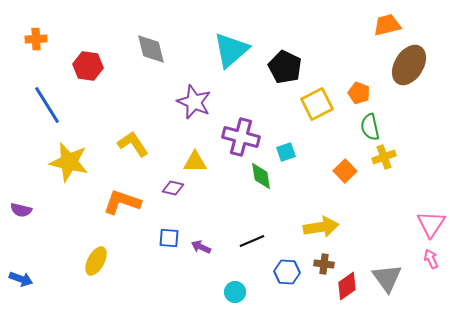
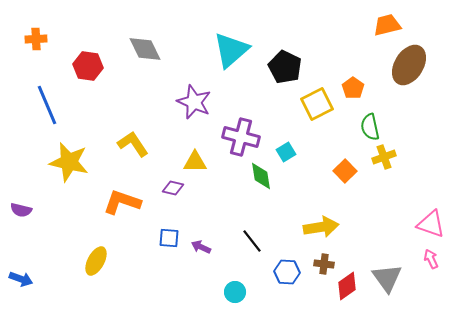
gray diamond: moved 6 px left; rotated 12 degrees counterclockwise
orange pentagon: moved 6 px left, 5 px up; rotated 15 degrees clockwise
blue line: rotated 9 degrees clockwise
cyan square: rotated 12 degrees counterclockwise
pink triangle: rotated 44 degrees counterclockwise
black line: rotated 75 degrees clockwise
